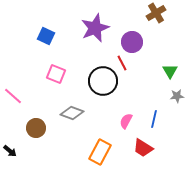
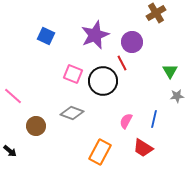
purple star: moved 7 px down
pink square: moved 17 px right
brown circle: moved 2 px up
